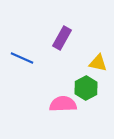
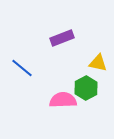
purple rectangle: rotated 40 degrees clockwise
blue line: moved 10 px down; rotated 15 degrees clockwise
pink semicircle: moved 4 px up
